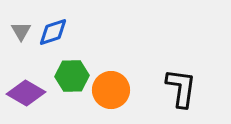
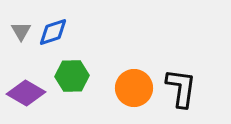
orange circle: moved 23 px right, 2 px up
